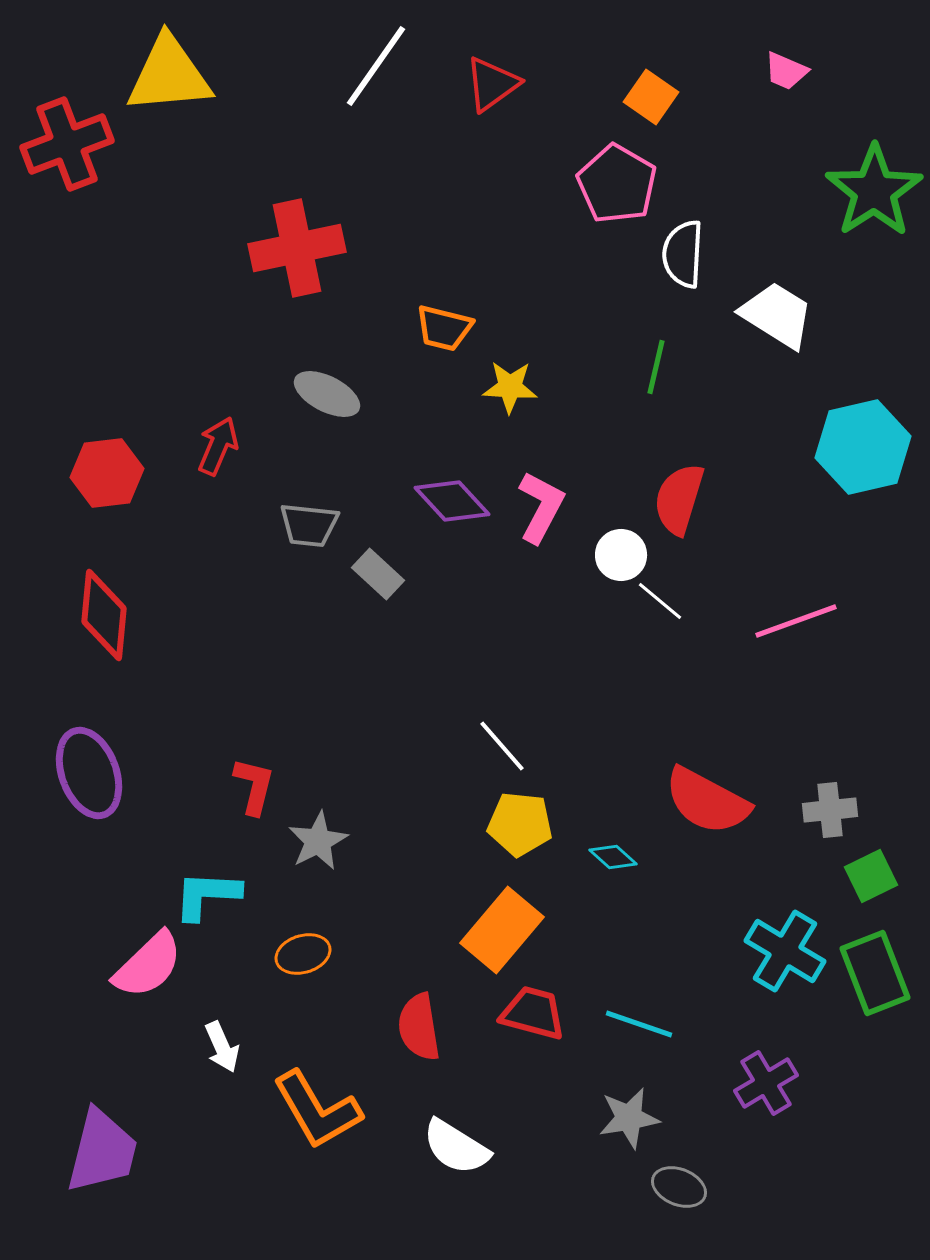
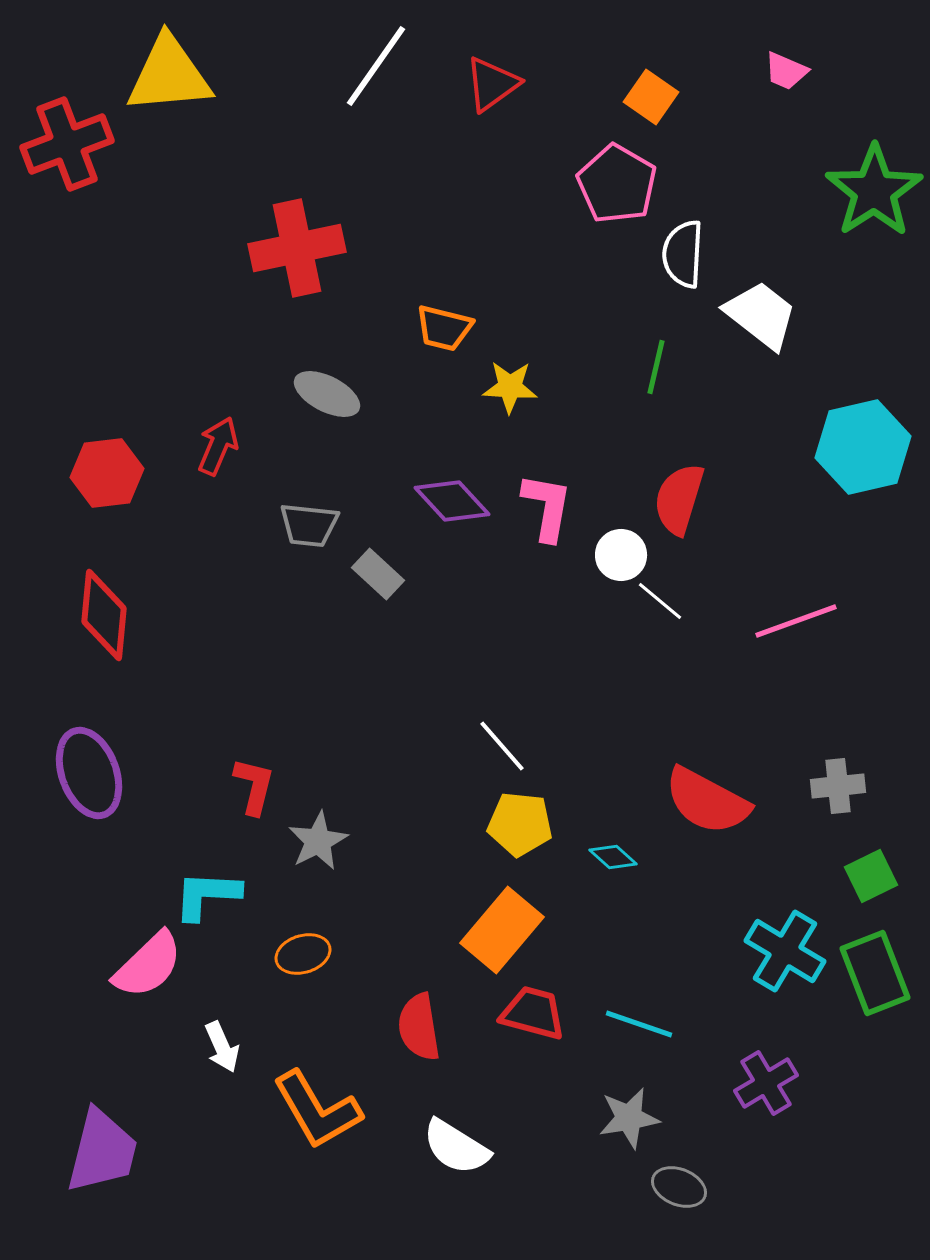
white trapezoid at (777, 315): moved 16 px left; rotated 6 degrees clockwise
pink L-shape at (541, 507): moved 6 px right; rotated 18 degrees counterclockwise
gray cross at (830, 810): moved 8 px right, 24 px up
